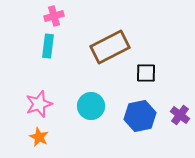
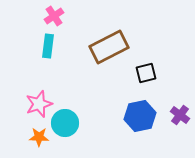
pink cross: rotated 18 degrees counterclockwise
brown rectangle: moved 1 px left
black square: rotated 15 degrees counterclockwise
cyan circle: moved 26 px left, 17 px down
orange star: rotated 24 degrees counterclockwise
